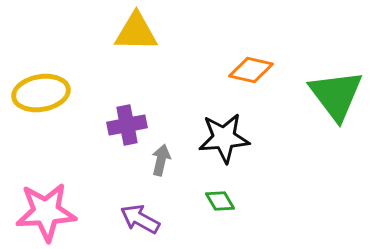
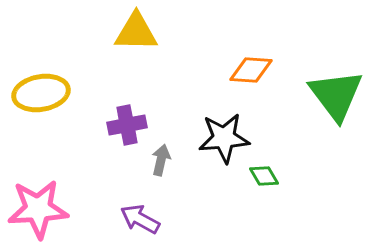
orange diamond: rotated 9 degrees counterclockwise
green diamond: moved 44 px right, 25 px up
pink star: moved 8 px left, 3 px up
